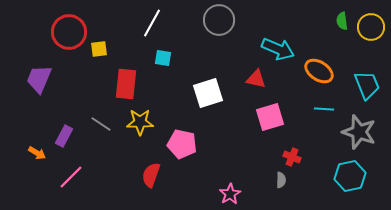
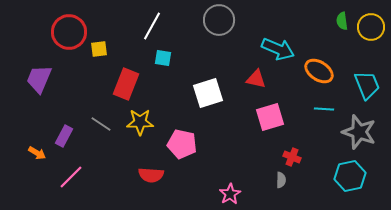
white line: moved 3 px down
red rectangle: rotated 16 degrees clockwise
red semicircle: rotated 105 degrees counterclockwise
